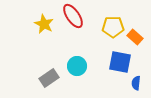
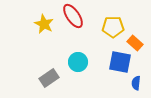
orange rectangle: moved 6 px down
cyan circle: moved 1 px right, 4 px up
